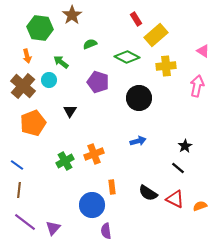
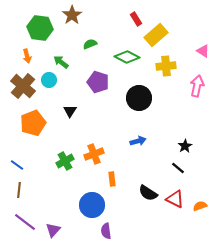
orange rectangle: moved 8 px up
purple triangle: moved 2 px down
